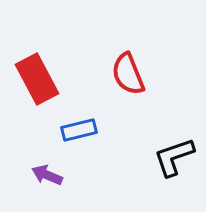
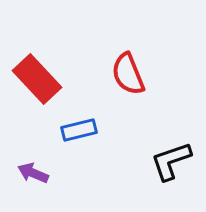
red rectangle: rotated 15 degrees counterclockwise
black L-shape: moved 3 px left, 4 px down
purple arrow: moved 14 px left, 2 px up
